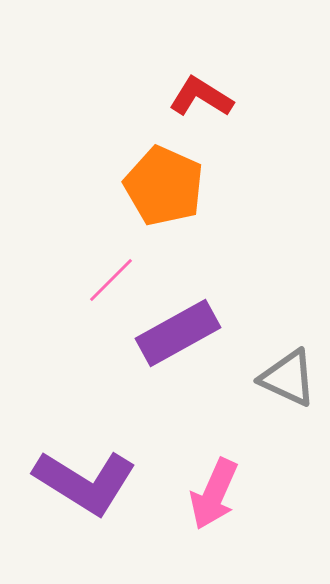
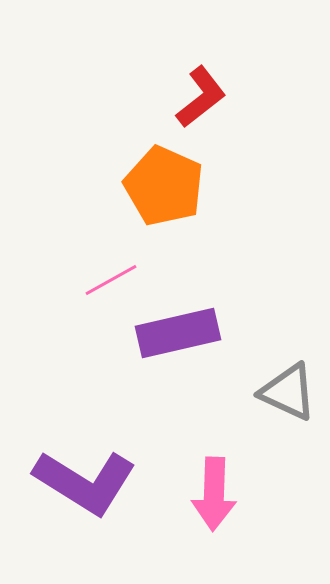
red L-shape: rotated 110 degrees clockwise
pink line: rotated 16 degrees clockwise
purple rectangle: rotated 16 degrees clockwise
gray triangle: moved 14 px down
pink arrow: rotated 22 degrees counterclockwise
